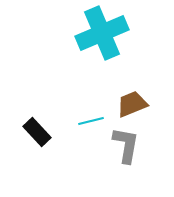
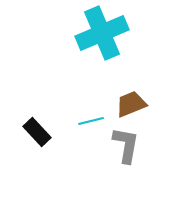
brown trapezoid: moved 1 px left
